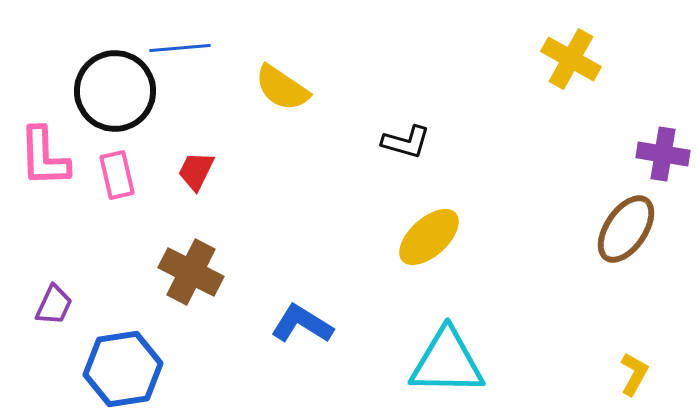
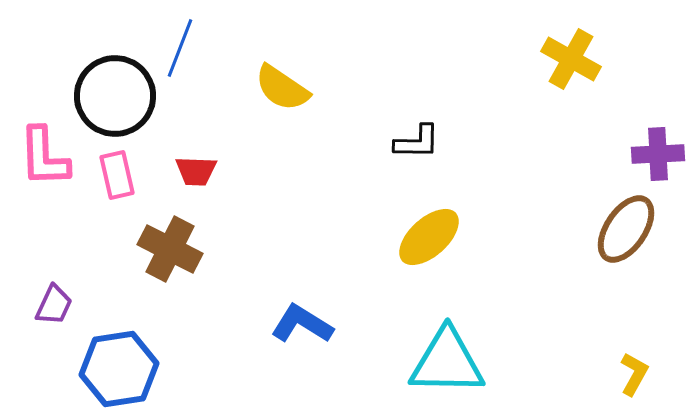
blue line: rotated 64 degrees counterclockwise
black circle: moved 5 px down
black L-shape: moved 11 px right; rotated 15 degrees counterclockwise
purple cross: moved 5 px left; rotated 12 degrees counterclockwise
red trapezoid: rotated 114 degrees counterclockwise
brown cross: moved 21 px left, 23 px up
blue hexagon: moved 4 px left
